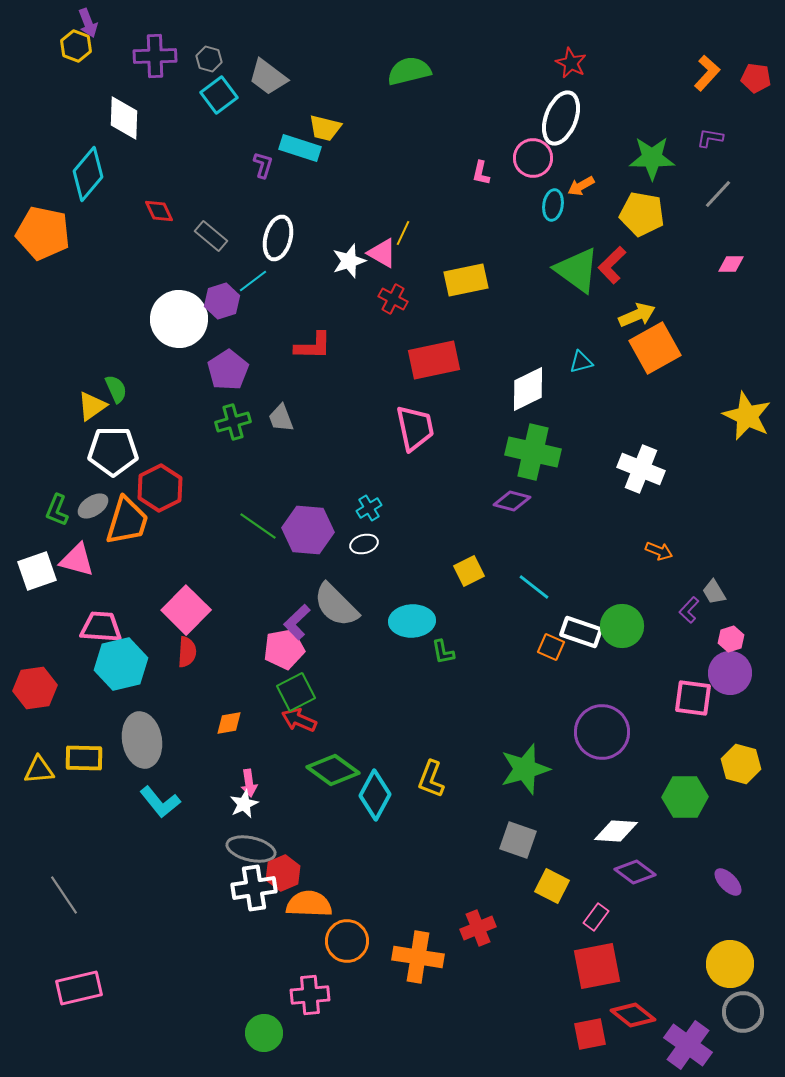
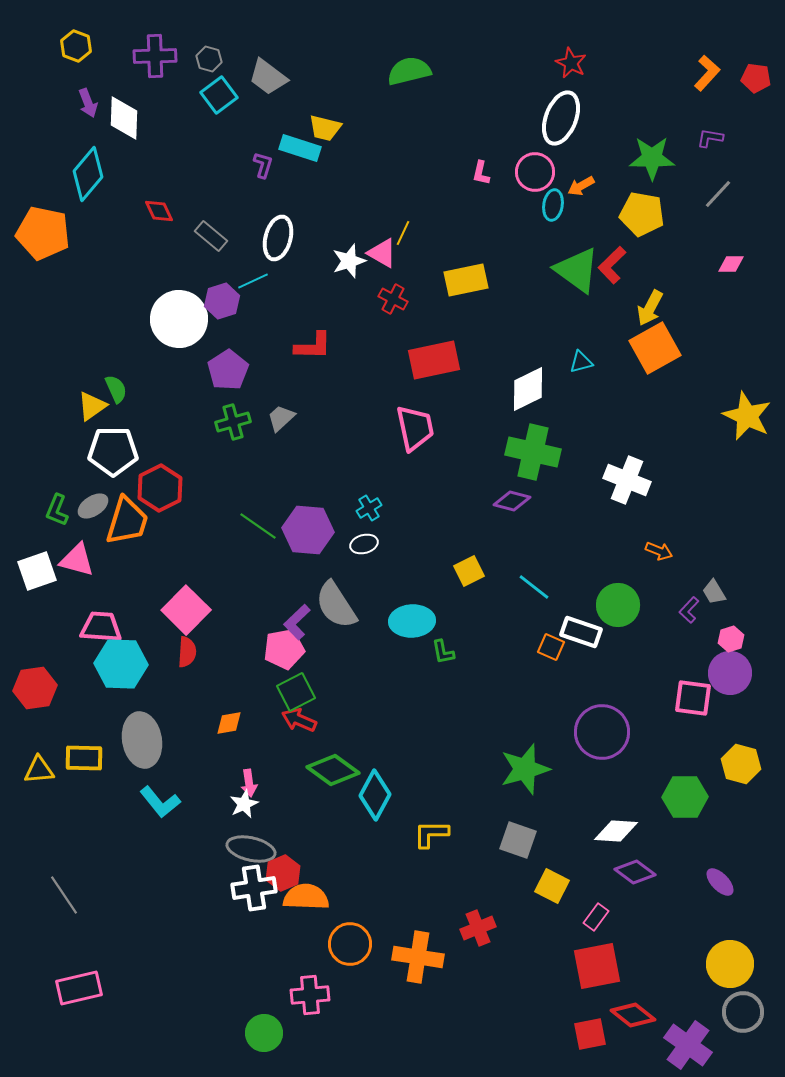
purple arrow at (88, 23): moved 80 px down
pink circle at (533, 158): moved 2 px right, 14 px down
cyan line at (253, 281): rotated 12 degrees clockwise
yellow arrow at (637, 315): moved 13 px right, 7 px up; rotated 141 degrees clockwise
gray trapezoid at (281, 418): rotated 68 degrees clockwise
white cross at (641, 469): moved 14 px left, 11 px down
gray semicircle at (336, 605): rotated 12 degrees clockwise
green circle at (622, 626): moved 4 px left, 21 px up
cyan hexagon at (121, 664): rotated 15 degrees clockwise
yellow L-shape at (431, 779): moved 55 px down; rotated 69 degrees clockwise
purple ellipse at (728, 882): moved 8 px left
orange semicircle at (309, 904): moved 3 px left, 7 px up
orange circle at (347, 941): moved 3 px right, 3 px down
